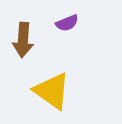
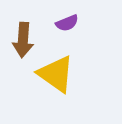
yellow triangle: moved 4 px right, 17 px up
